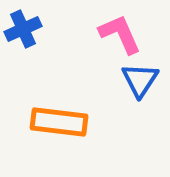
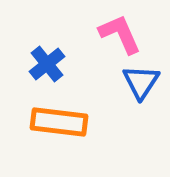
blue cross: moved 24 px right, 35 px down; rotated 15 degrees counterclockwise
blue triangle: moved 1 px right, 2 px down
